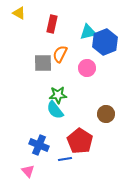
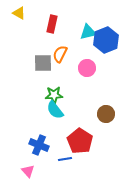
blue hexagon: moved 1 px right, 2 px up
green star: moved 4 px left
